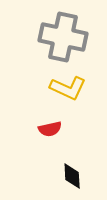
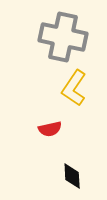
yellow L-shape: moved 6 px right; rotated 99 degrees clockwise
